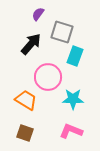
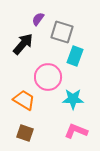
purple semicircle: moved 5 px down
black arrow: moved 8 px left
orange trapezoid: moved 2 px left
pink L-shape: moved 5 px right
